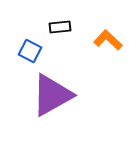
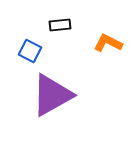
black rectangle: moved 2 px up
orange L-shape: moved 3 px down; rotated 16 degrees counterclockwise
